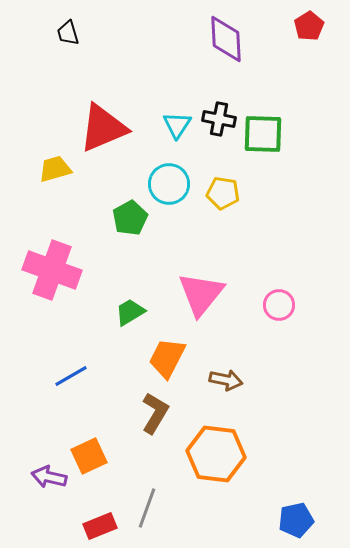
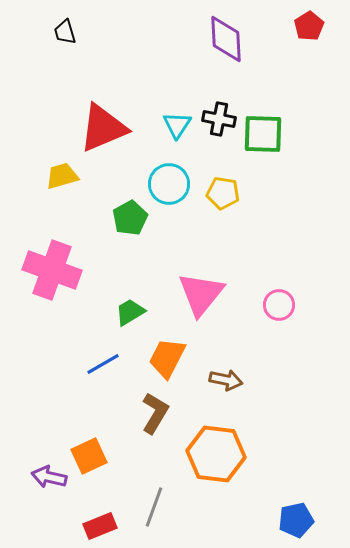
black trapezoid: moved 3 px left, 1 px up
yellow trapezoid: moved 7 px right, 7 px down
blue line: moved 32 px right, 12 px up
gray line: moved 7 px right, 1 px up
